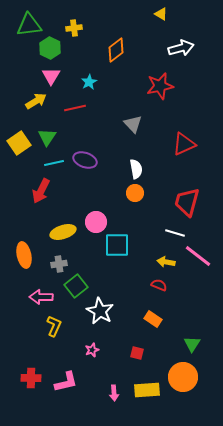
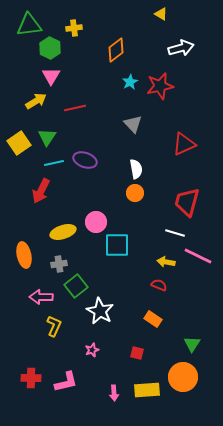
cyan star at (89, 82): moved 41 px right
pink line at (198, 256): rotated 12 degrees counterclockwise
